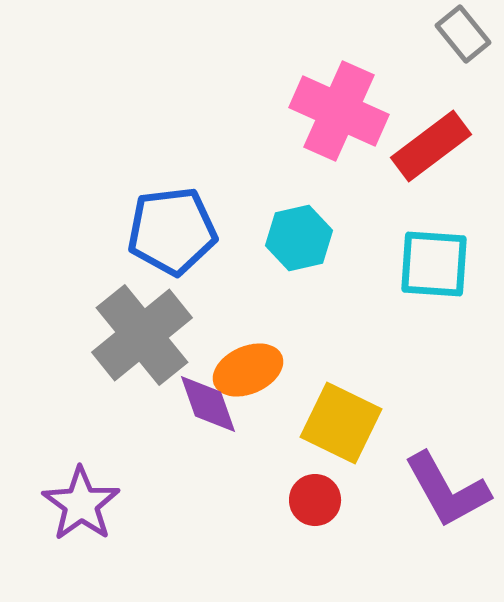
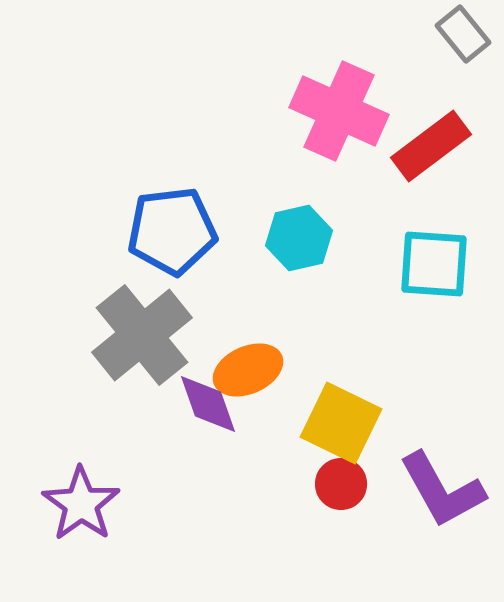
purple L-shape: moved 5 px left
red circle: moved 26 px right, 16 px up
